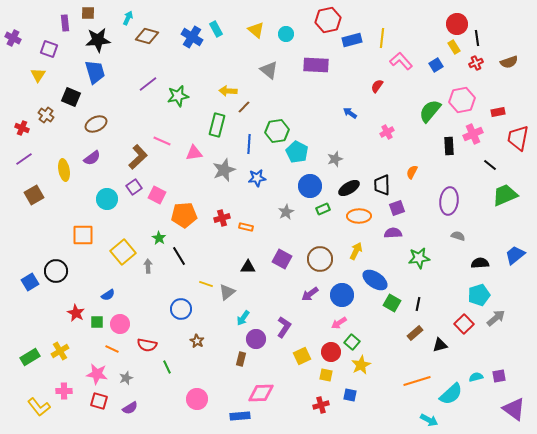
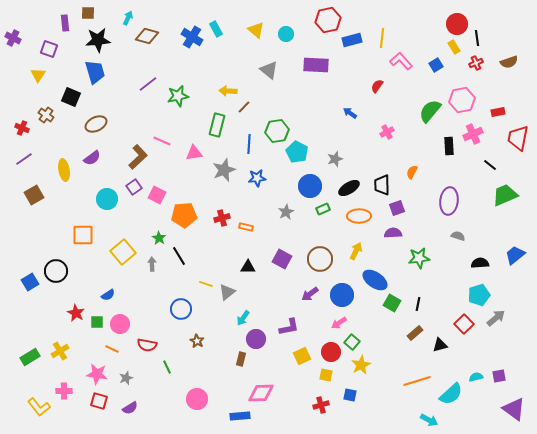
gray arrow at (148, 266): moved 4 px right, 2 px up
purple L-shape at (284, 327): moved 5 px right; rotated 45 degrees clockwise
